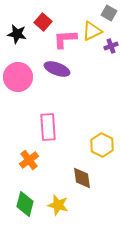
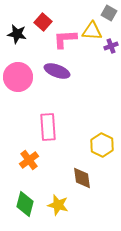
yellow triangle: rotated 30 degrees clockwise
purple ellipse: moved 2 px down
